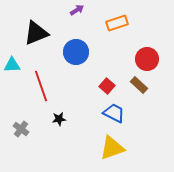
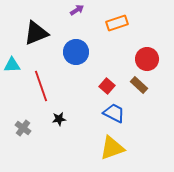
gray cross: moved 2 px right, 1 px up
